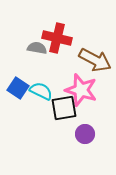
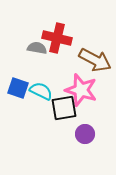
blue square: rotated 15 degrees counterclockwise
